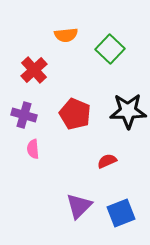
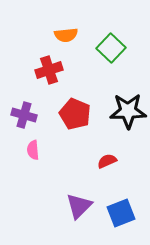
green square: moved 1 px right, 1 px up
red cross: moved 15 px right; rotated 24 degrees clockwise
pink semicircle: moved 1 px down
